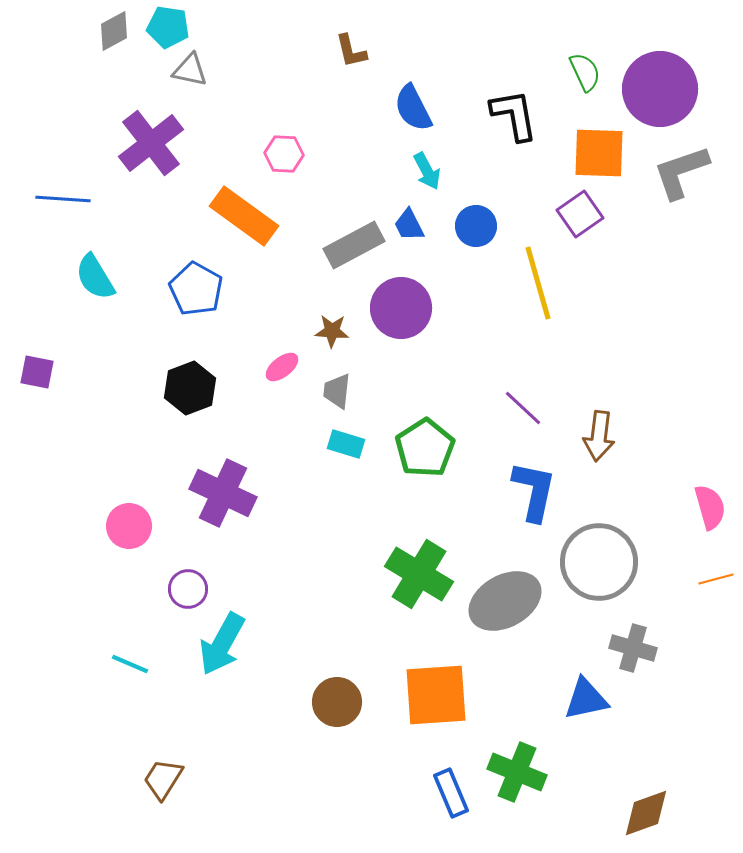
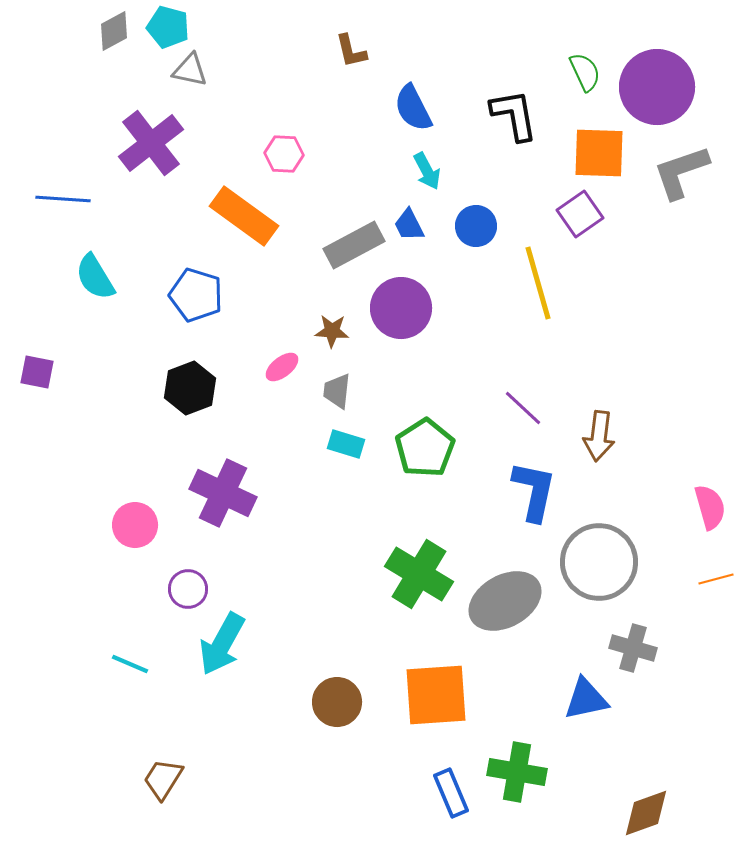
cyan pentagon at (168, 27): rotated 6 degrees clockwise
purple circle at (660, 89): moved 3 px left, 2 px up
blue pentagon at (196, 289): moved 6 px down; rotated 12 degrees counterclockwise
pink circle at (129, 526): moved 6 px right, 1 px up
green cross at (517, 772): rotated 12 degrees counterclockwise
